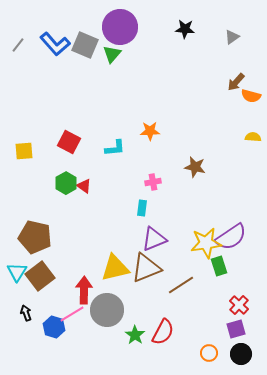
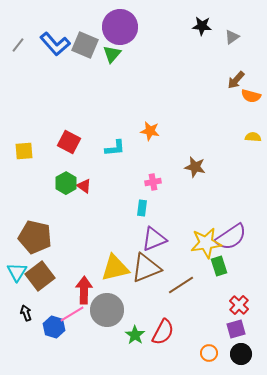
black star: moved 17 px right, 3 px up
brown arrow: moved 2 px up
orange star: rotated 12 degrees clockwise
